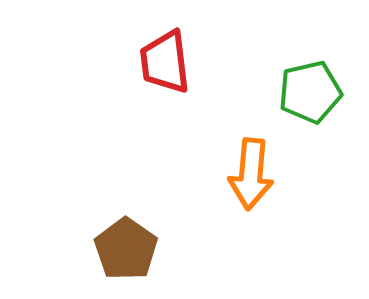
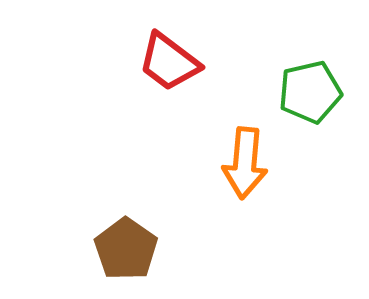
red trapezoid: moved 4 px right; rotated 46 degrees counterclockwise
orange arrow: moved 6 px left, 11 px up
